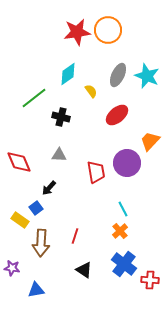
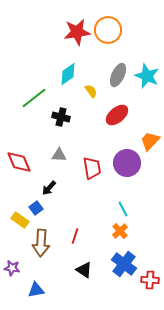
red trapezoid: moved 4 px left, 4 px up
